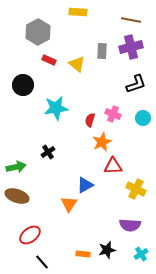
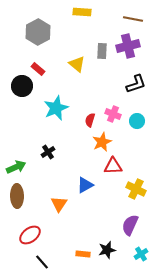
yellow rectangle: moved 4 px right
brown line: moved 2 px right, 1 px up
purple cross: moved 3 px left, 1 px up
red rectangle: moved 11 px left, 9 px down; rotated 16 degrees clockwise
black circle: moved 1 px left, 1 px down
cyan star: rotated 15 degrees counterclockwise
cyan circle: moved 6 px left, 3 px down
green arrow: rotated 12 degrees counterclockwise
brown ellipse: rotated 70 degrees clockwise
orange triangle: moved 10 px left
purple semicircle: rotated 110 degrees clockwise
